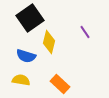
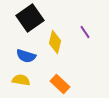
yellow diamond: moved 6 px right
